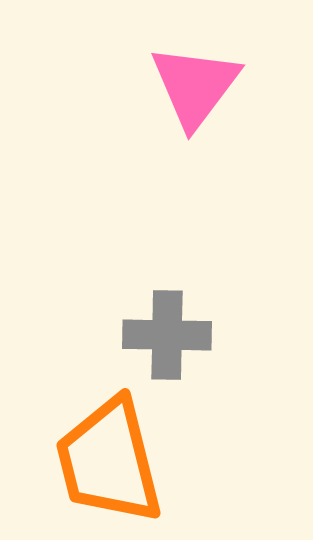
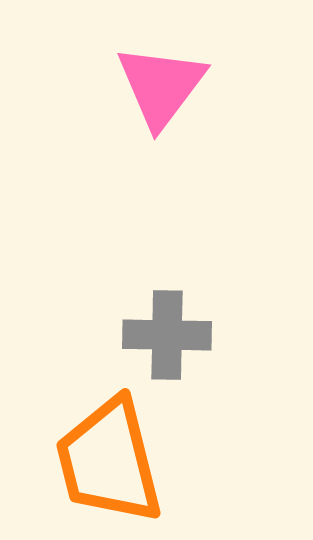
pink triangle: moved 34 px left
